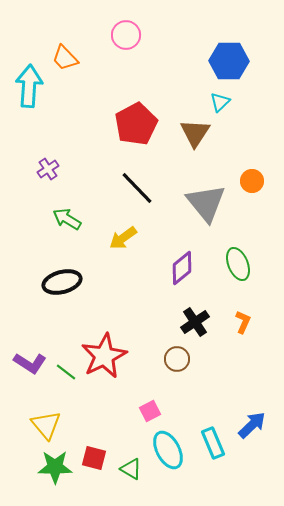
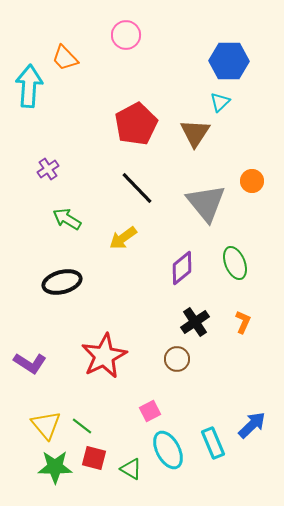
green ellipse: moved 3 px left, 1 px up
green line: moved 16 px right, 54 px down
